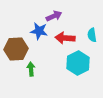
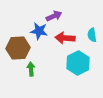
brown hexagon: moved 2 px right, 1 px up
